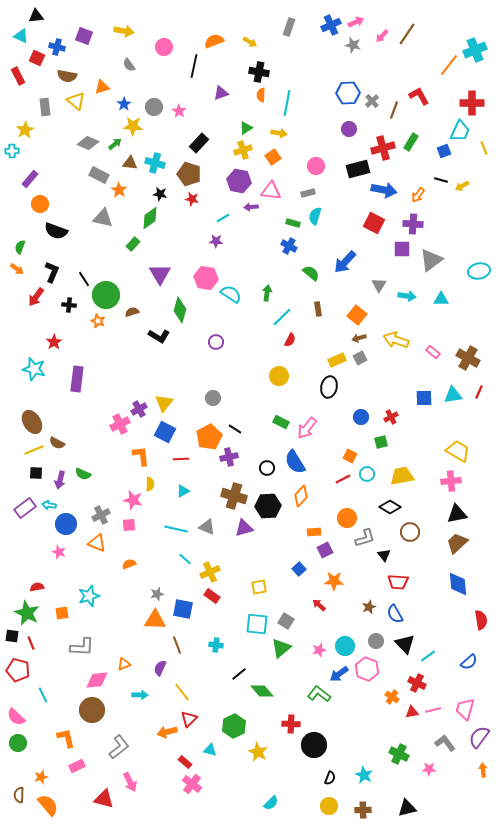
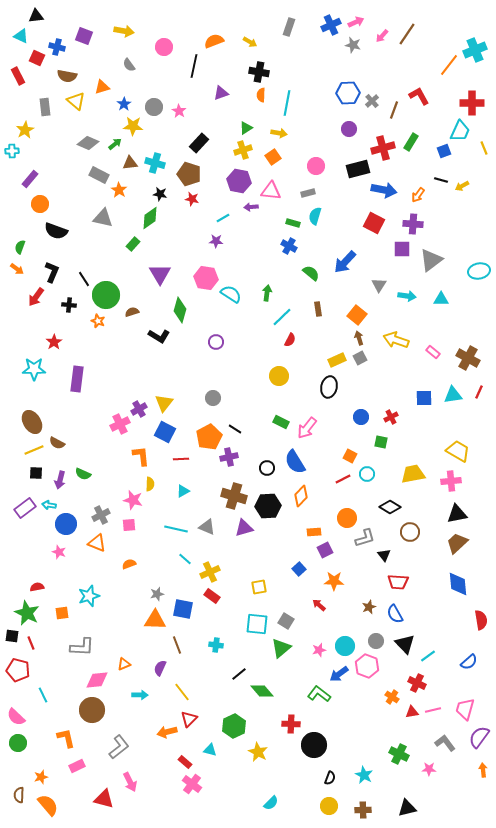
brown triangle at (130, 163): rotated 14 degrees counterclockwise
brown arrow at (359, 338): rotated 88 degrees clockwise
cyan star at (34, 369): rotated 15 degrees counterclockwise
green square at (381, 442): rotated 24 degrees clockwise
yellow trapezoid at (402, 476): moved 11 px right, 2 px up
pink hexagon at (367, 669): moved 3 px up
